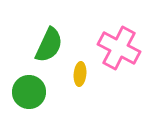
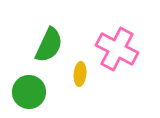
pink cross: moved 2 px left, 1 px down
